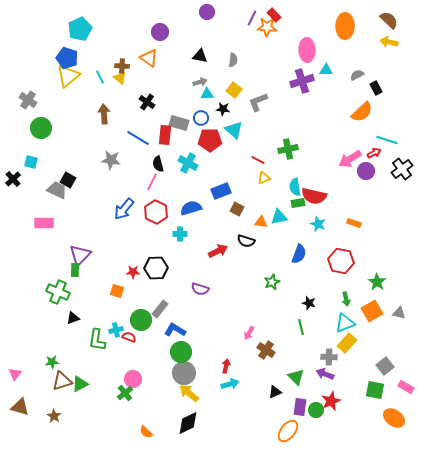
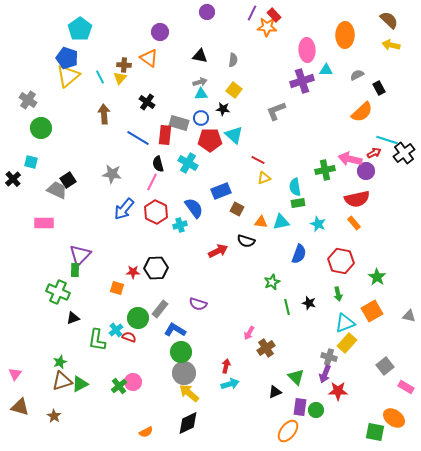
purple line at (252, 18): moved 5 px up
orange ellipse at (345, 26): moved 9 px down
cyan pentagon at (80, 29): rotated 10 degrees counterclockwise
yellow arrow at (389, 42): moved 2 px right, 3 px down
brown cross at (122, 66): moved 2 px right, 1 px up
yellow triangle at (120, 78): rotated 32 degrees clockwise
black rectangle at (376, 88): moved 3 px right
cyan triangle at (207, 94): moved 6 px left
gray L-shape at (258, 102): moved 18 px right, 9 px down
cyan triangle at (234, 130): moved 5 px down
green cross at (288, 149): moved 37 px right, 21 px down
pink arrow at (350, 159): rotated 45 degrees clockwise
gray star at (111, 160): moved 1 px right, 14 px down
black cross at (402, 169): moved 2 px right, 16 px up
black square at (68, 180): rotated 28 degrees clockwise
red semicircle at (314, 196): moved 43 px right, 3 px down; rotated 25 degrees counterclockwise
blue semicircle at (191, 208): moved 3 px right; rotated 70 degrees clockwise
cyan triangle at (279, 217): moved 2 px right, 5 px down
orange rectangle at (354, 223): rotated 32 degrees clockwise
cyan cross at (180, 234): moved 9 px up; rotated 16 degrees counterclockwise
green star at (377, 282): moved 5 px up
purple semicircle at (200, 289): moved 2 px left, 15 px down
orange square at (117, 291): moved 3 px up
green arrow at (346, 299): moved 8 px left, 5 px up
gray triangle at (399, 313): moved 10 px right, 3 px down
green circle at (141, 320): moved 3 px left, 2 px up
green line at (301, 327): moved 14 px left, 20 px up
cyan cross at (116, 330): rotated 24 degrees counterclockwise
brown cross at (266, 350): moved 2 px up; rotated 24 degrees clockwise
gray cross at (329, 357): rotated 14 degrees clockwise
green star at (52, 362): moved 8 px right; rotated 16 degrees counterclockwise
purple arrow at (325, 374): rotated 90 degrees counterclockwise
pink circle at (133, 379): moved 3 px down
green square at (375, 390): moved 42 px down
green cross at (125, 393): moved 6 px left, 7 px up
red star at (331, 401): moved 7 px right, 10 px up; rotated 24 degrees clockwise
orange semicircle at (146, 432): rotated 72 degrees counterclockwise
